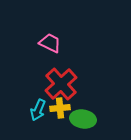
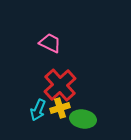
red cross: moved 1 px left, 1 px down
yellow cross: rotated 12 degrees counterclockwise
